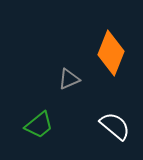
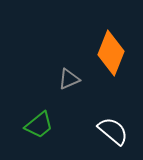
white semicircle: moved 2 px left, 5 px down
